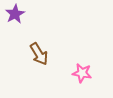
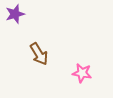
purple star: rotated 12 degrees clockwise
